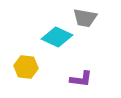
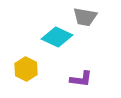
gray trapezoid: moved 1 px up
yellow hexagon: moved 2 px down; rotated 20 degrees clockwise
